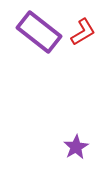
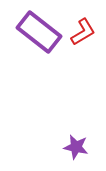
purple star: rotated 30 degrees counterclockwise
